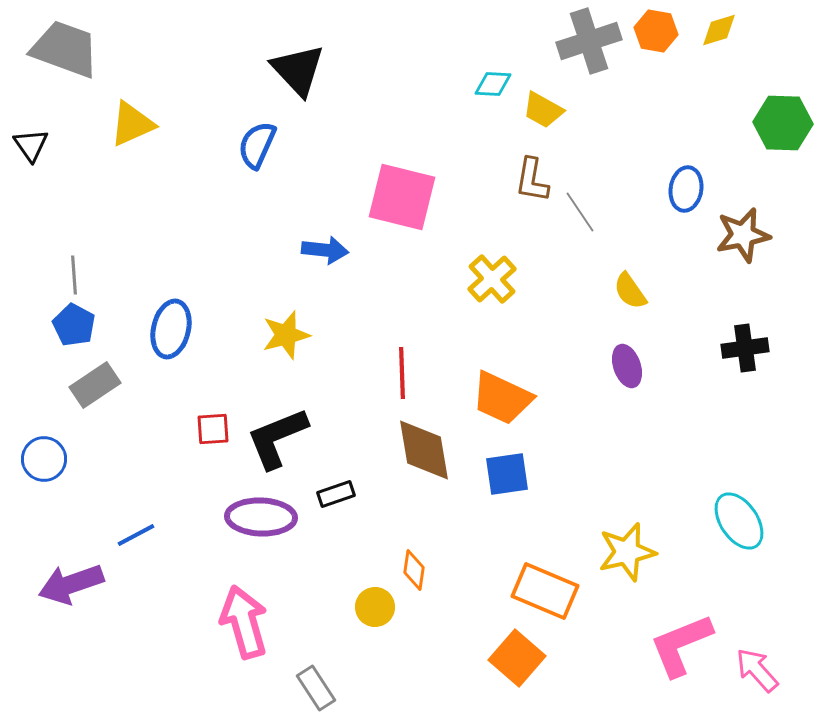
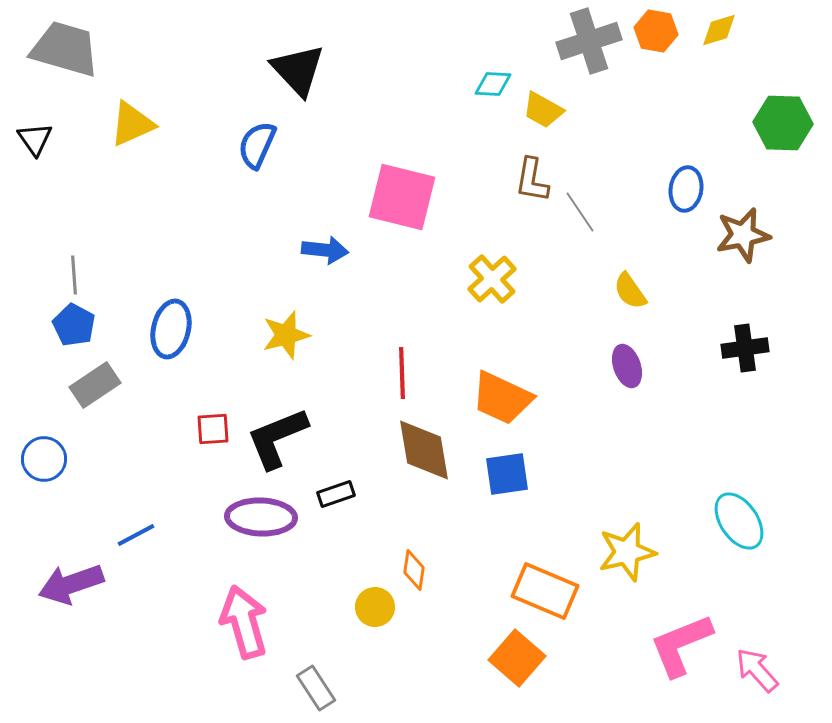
gray trapezoid at (65, 49): rotated 4 degrees counterclockwise
black triangle at (31, 145): moved 4 px right, 6 px up
